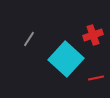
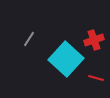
red cross: moved 1 px right, 5 px down
red line: rotated 28 degrees clockwise
